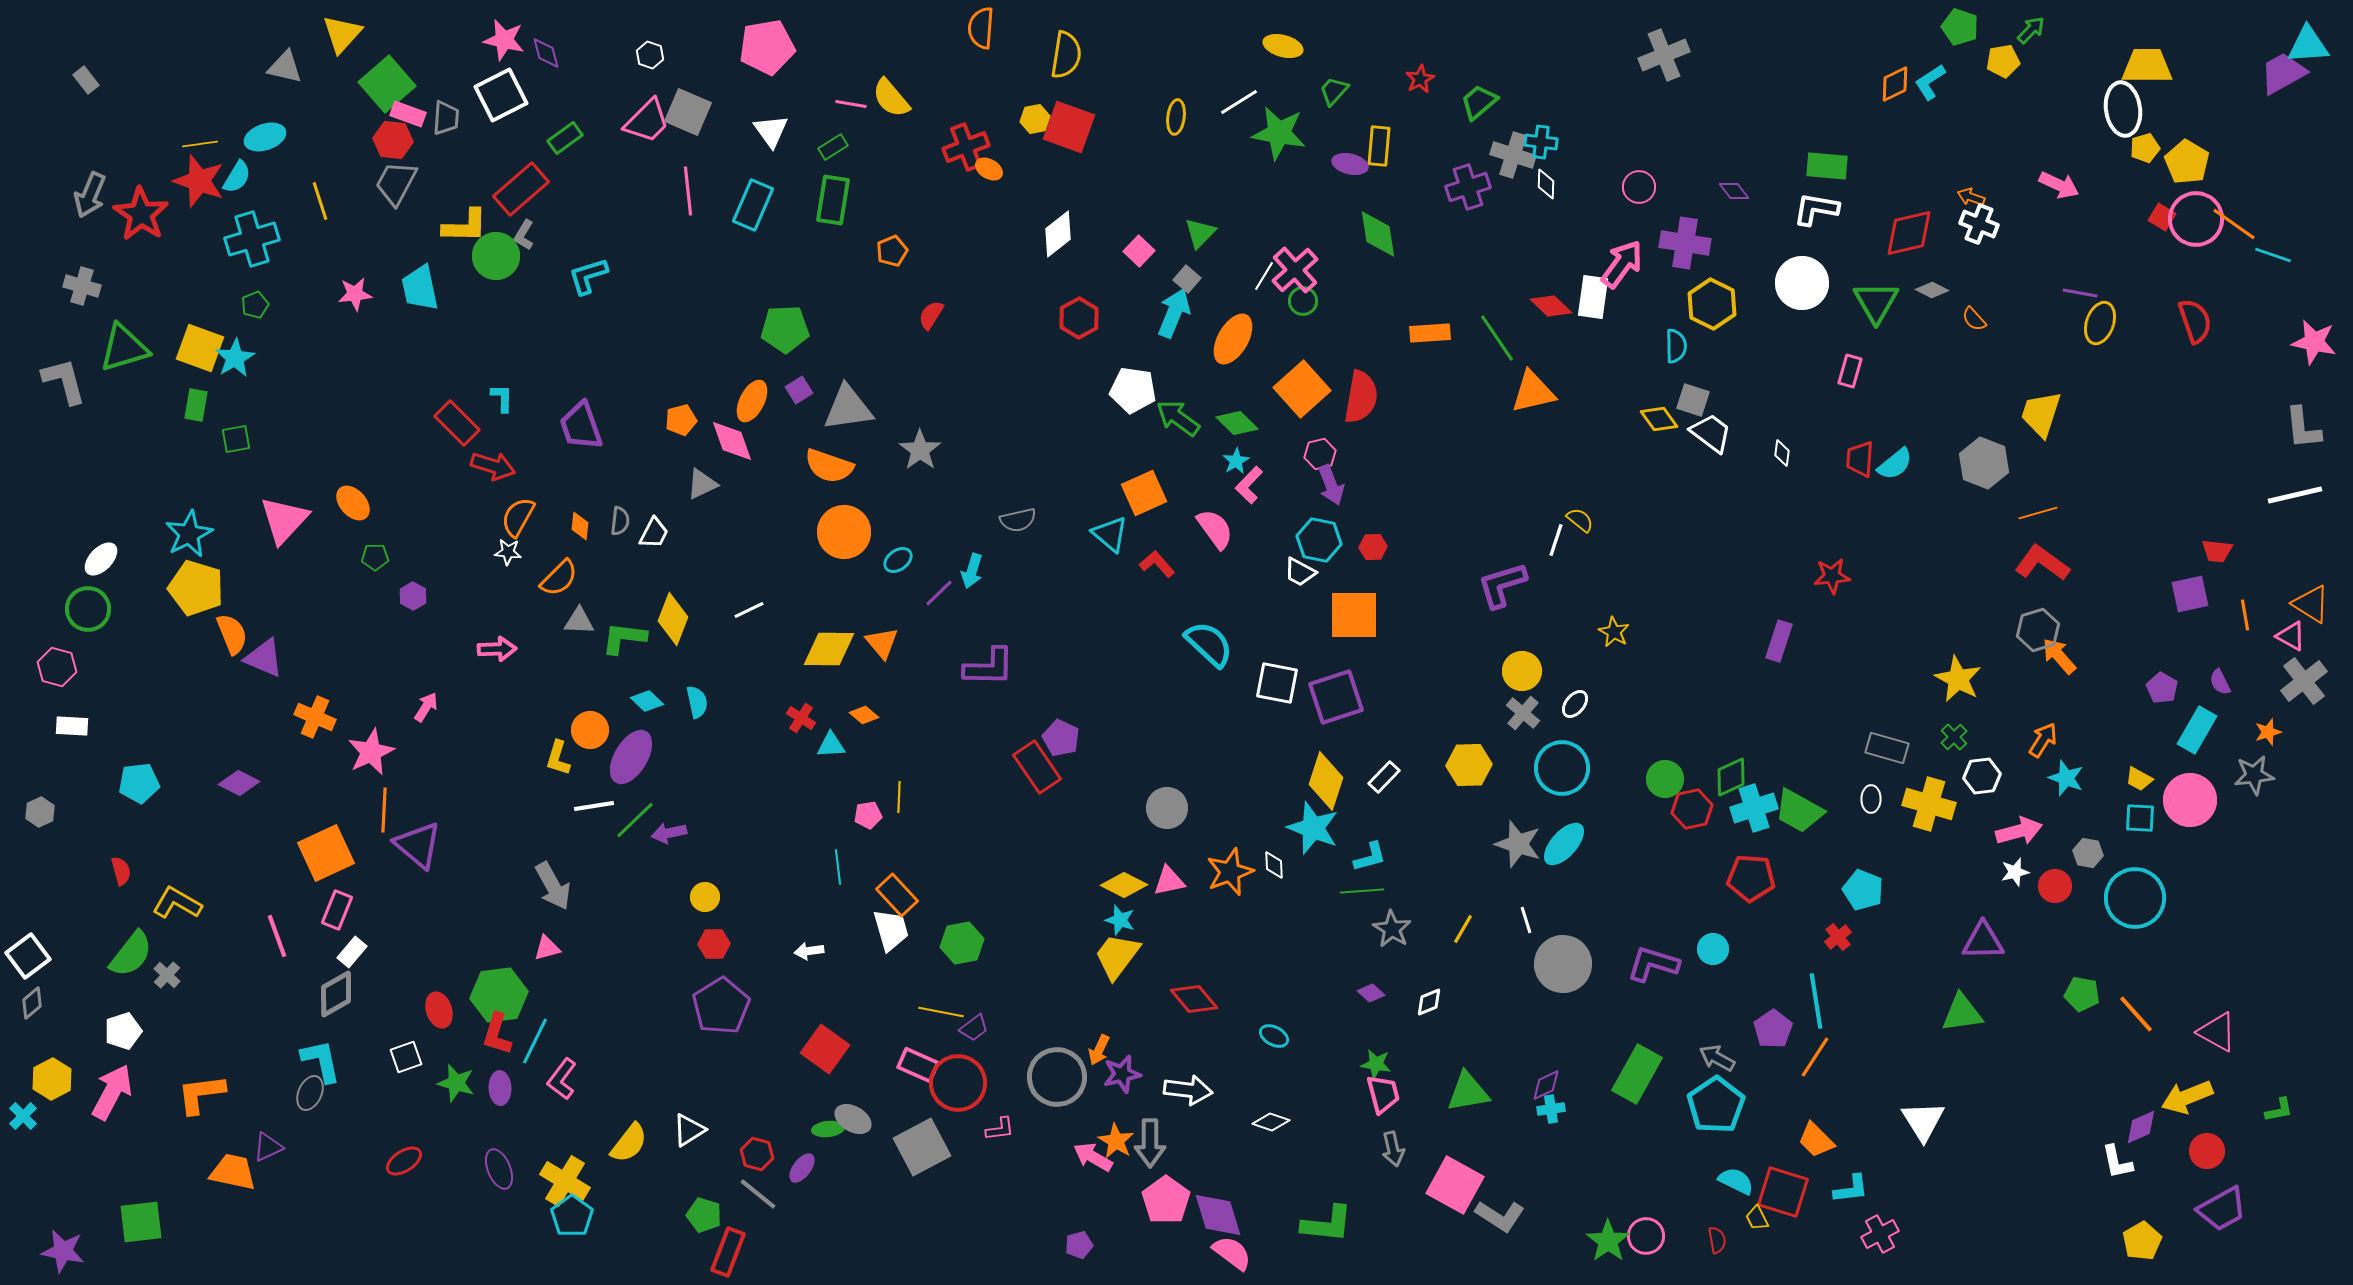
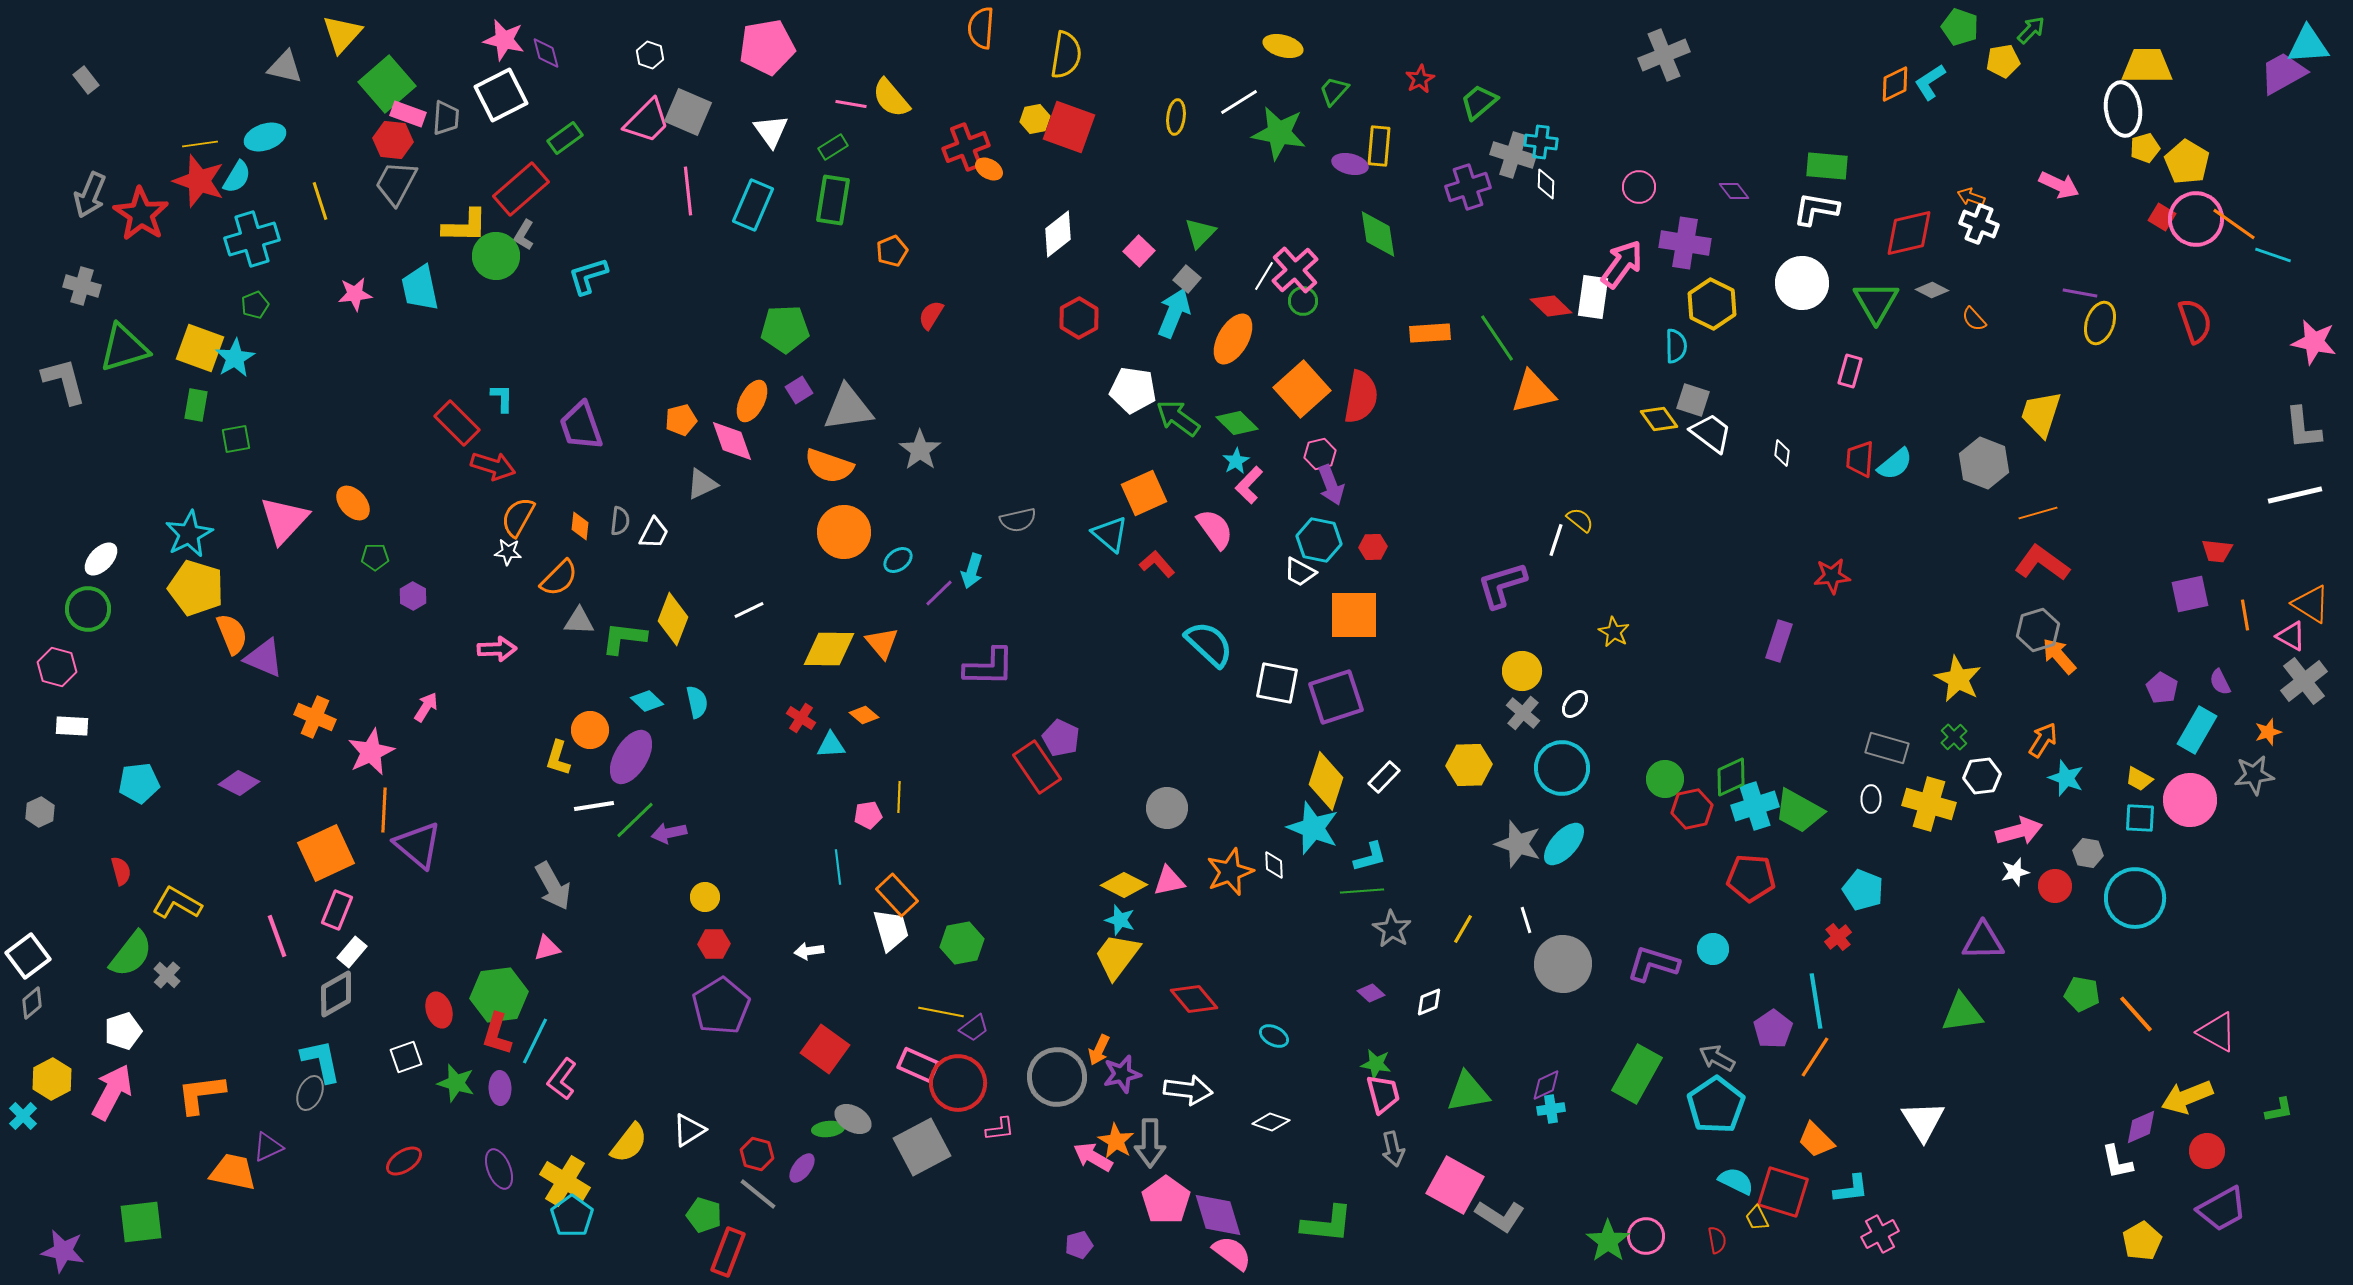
cyan cross at (1754, 808): moved 1 px right, 2 px up
